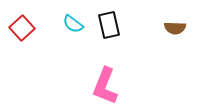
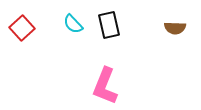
cyan semicircle: rotated 10 degrees clockwise
